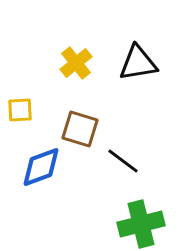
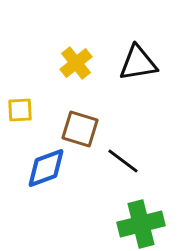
blue diamond: moved 5 px right, 1 px down
